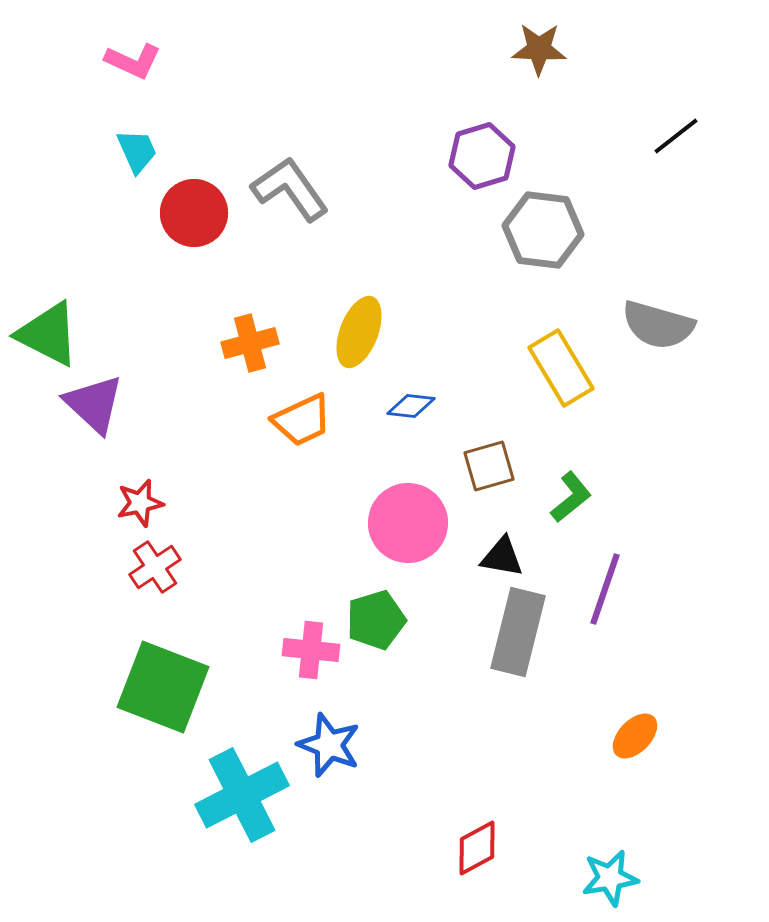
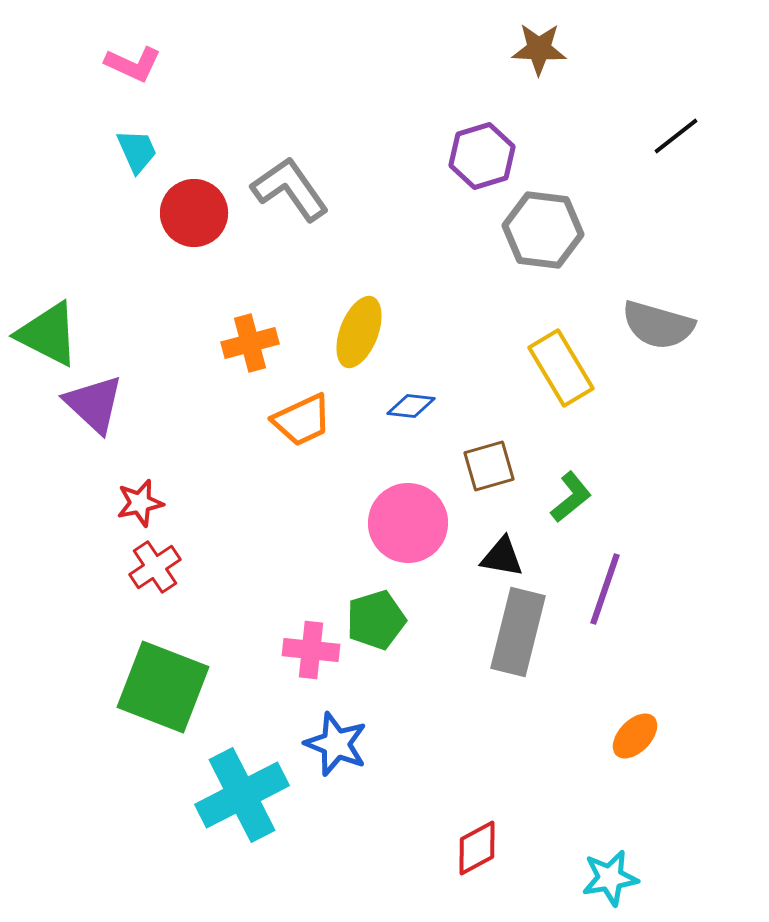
pink L-shape: moved 3 px down
blue star: moved 7 px right, 1 px up
